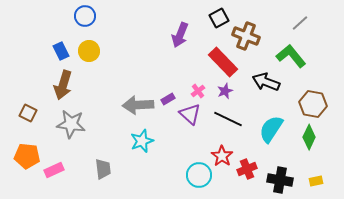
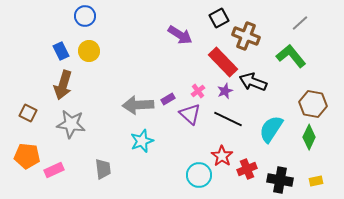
purple arrow: rotated 80 degrees counterclockwise
black arrow: moved 13 px left
